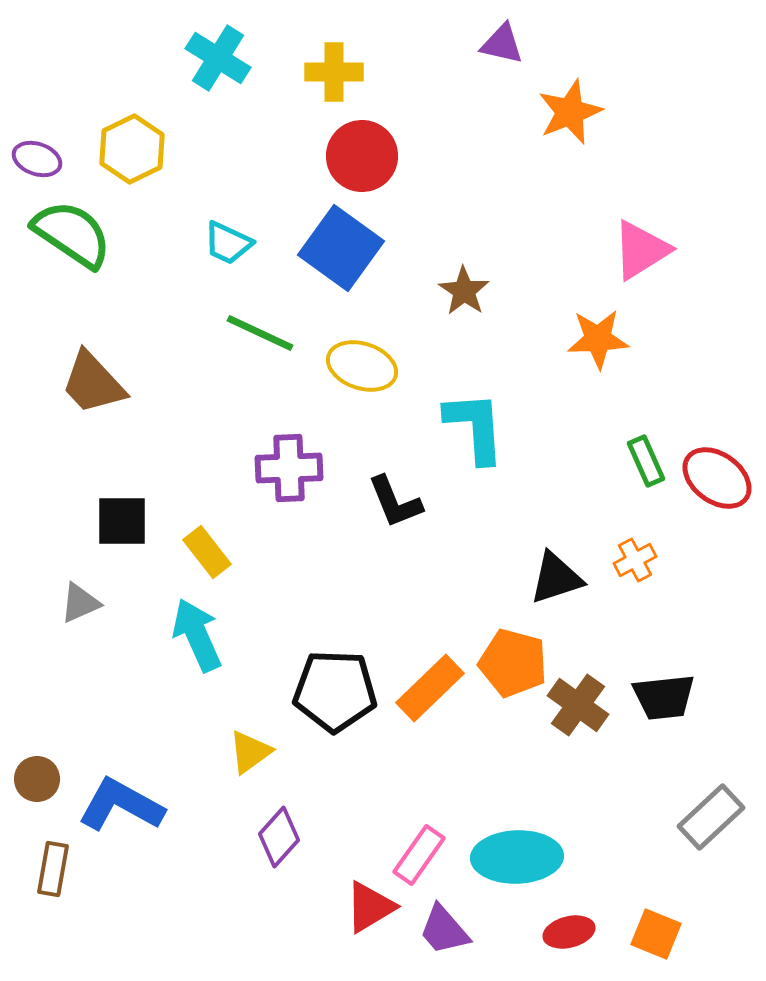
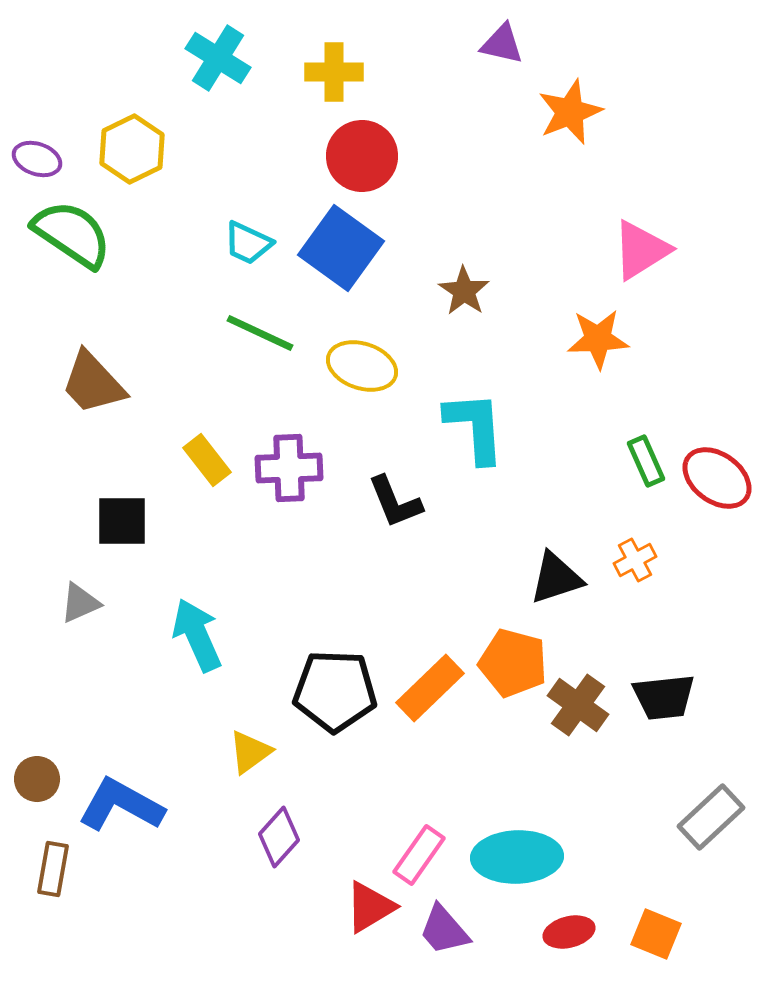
cyan trapezoid at (228, 243): moved 20 px right
yellow rectangle at (207, 552): moved 92 px up
